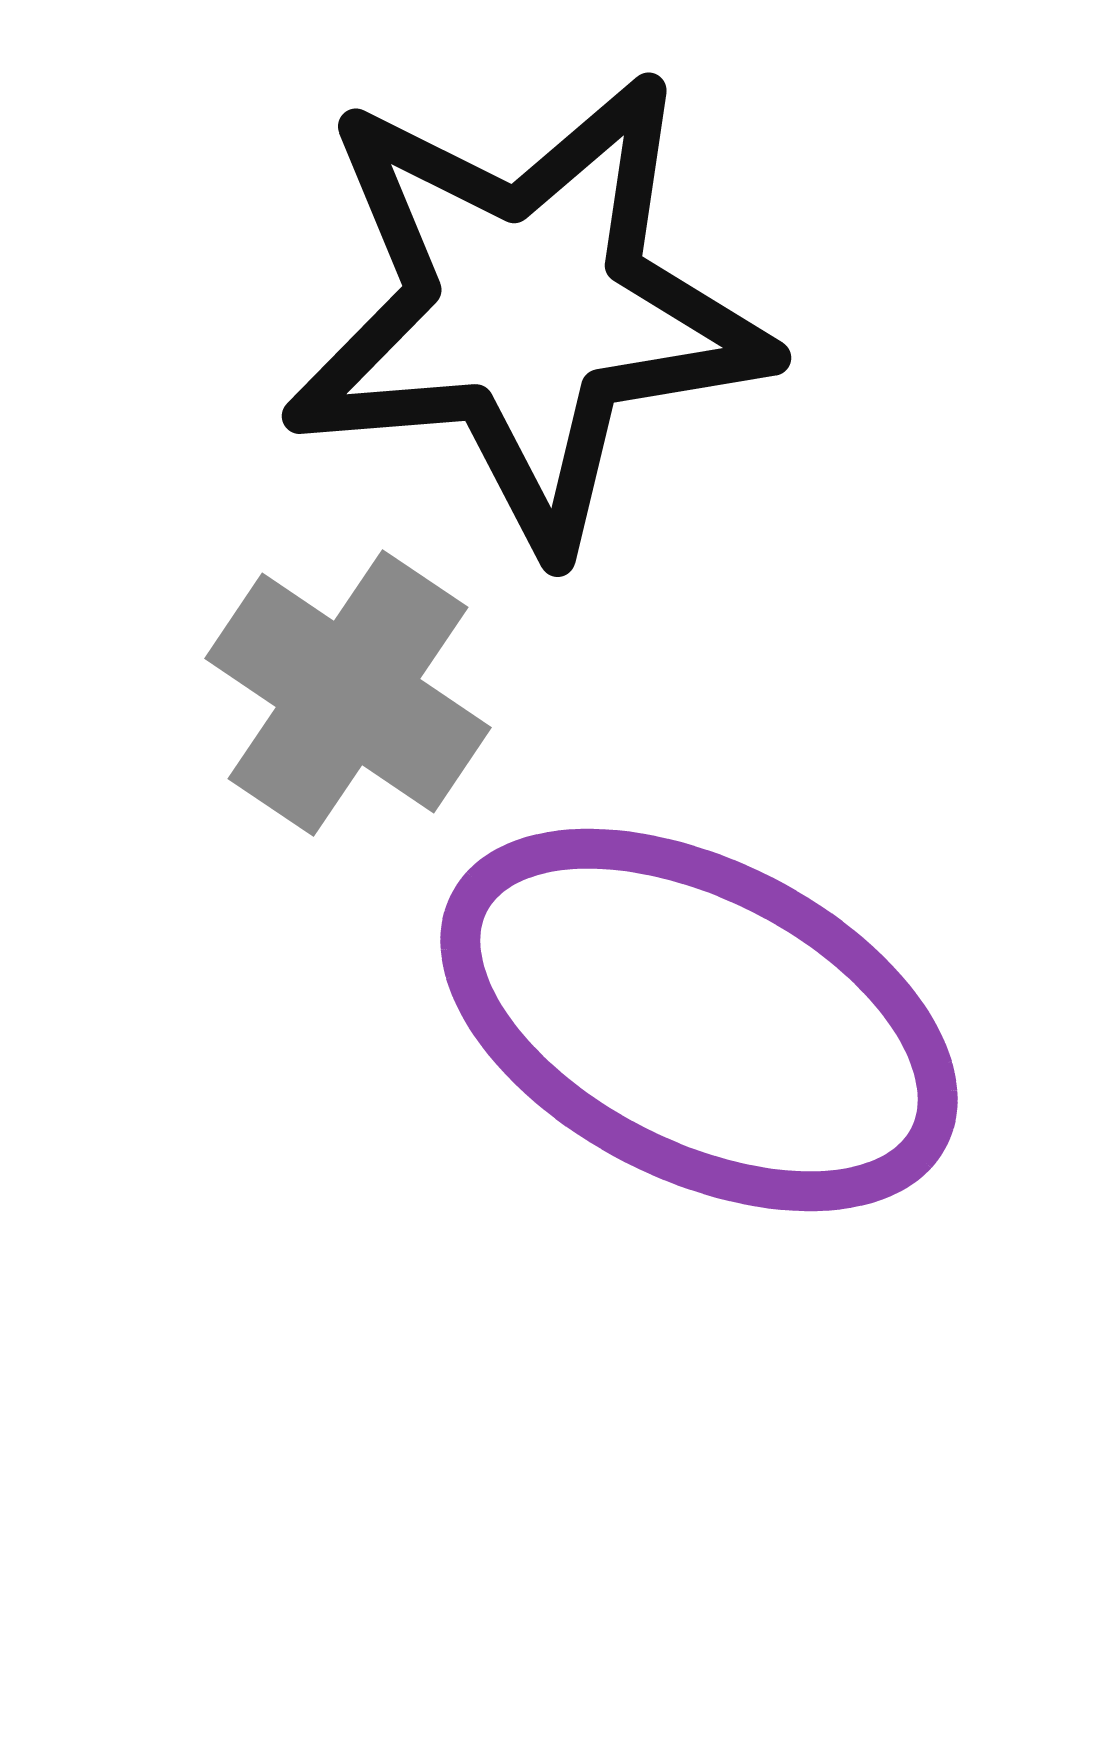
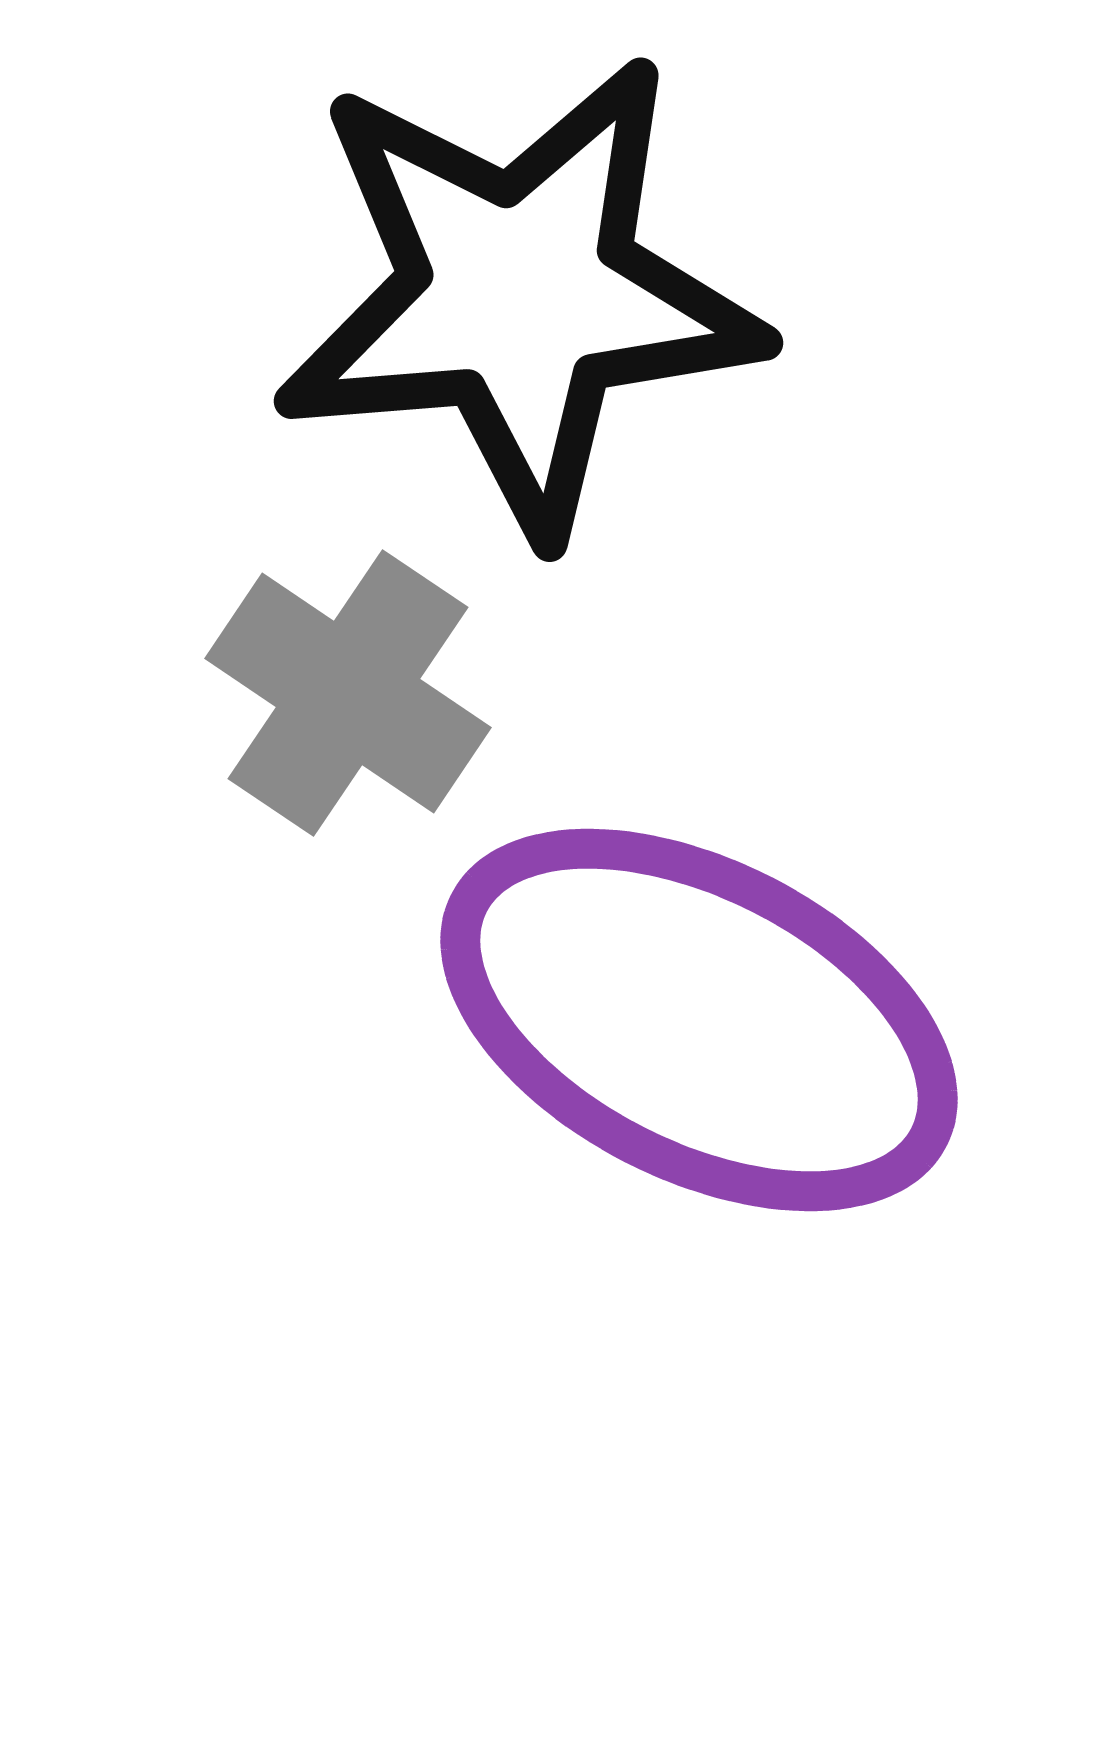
black star: moved 8 px left, 15 px up
